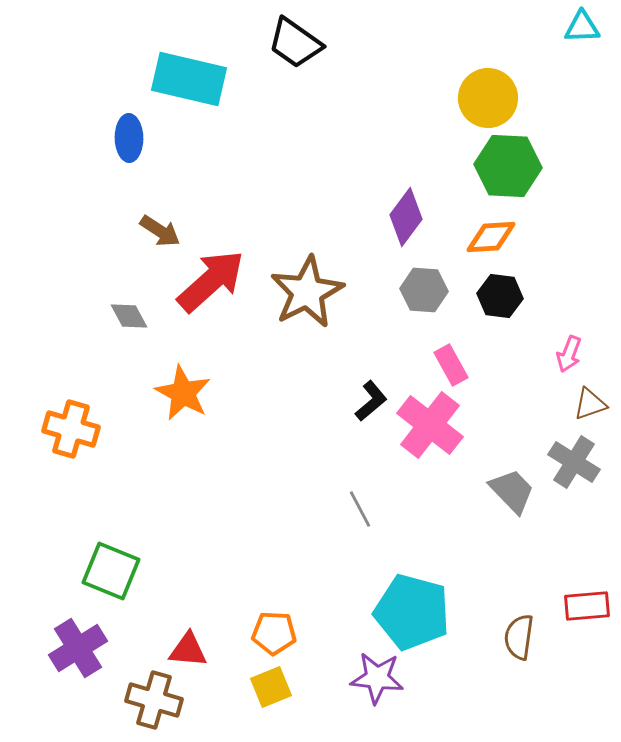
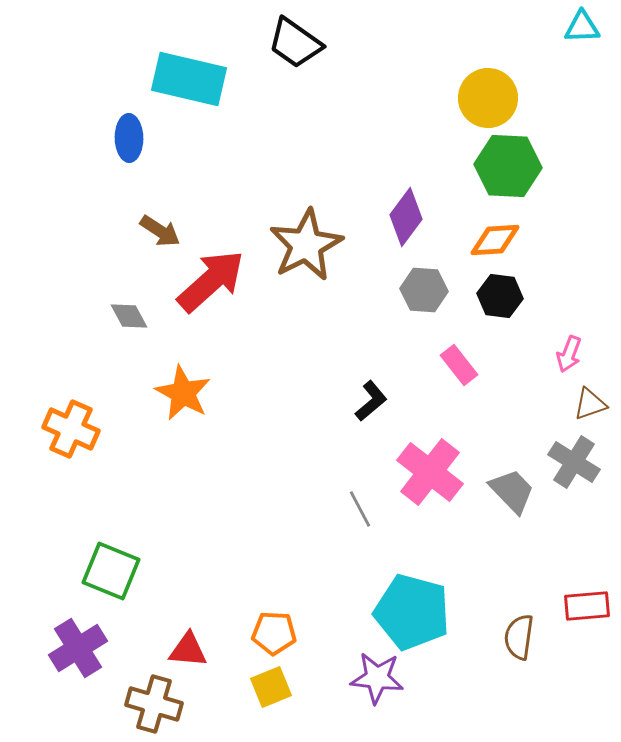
orange diamond: moved 4 px right, 3 px down
brown star: moved 1 px left, 47 px up
pink rectangle: moved 8 px right; rotated 9 degrees counterclockwise
pink cross: moved 47 px down
orange cross: rotated 8 degrees clockwise
brown cross: moved 4 px down
